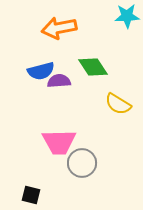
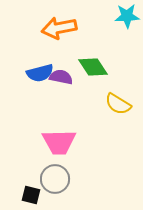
blue semicircle: moved 1 px left, 2 px down
purple semicircle: moved 2 px right, 4 px up; rotated 15 degrees clockwise
gray circle: moved 27 px left, 16 px down
